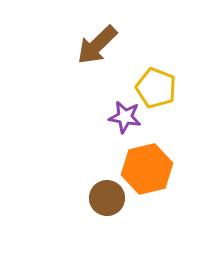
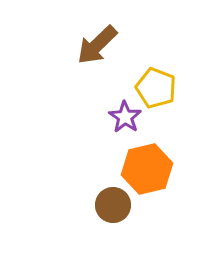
purple star: rotated 24 degrees clockwise
brown circle: moved 6 px right, 7 px down
